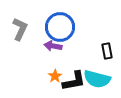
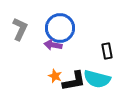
blue circle: moved 1 px down
purple arrow: moved 1 px up
orange star: rotated 16 degrees counterclockwise
